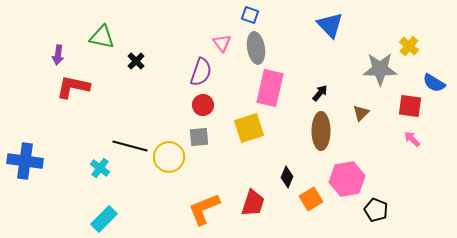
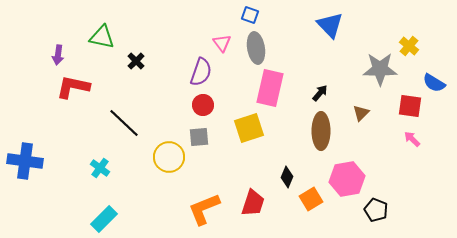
black line: moved 6 px left, 23 px up; rotated 28 degrees clockwise
